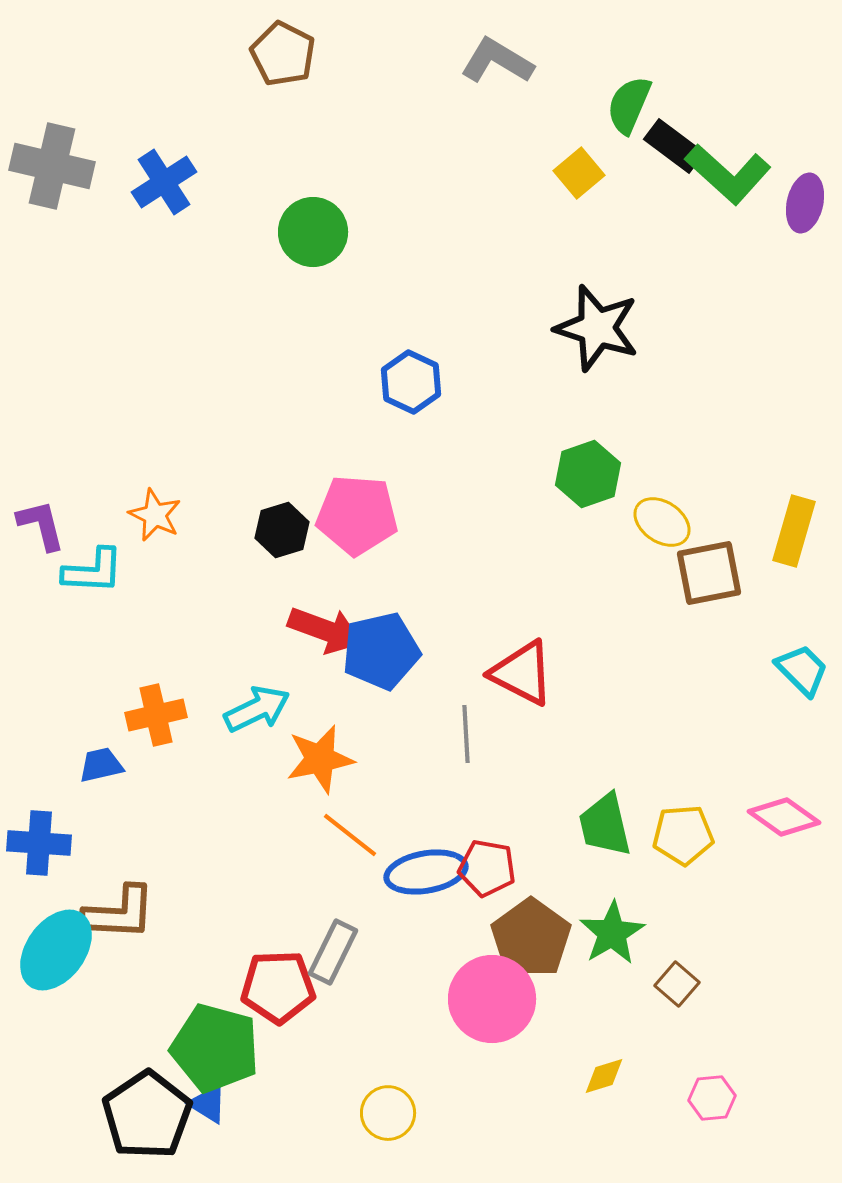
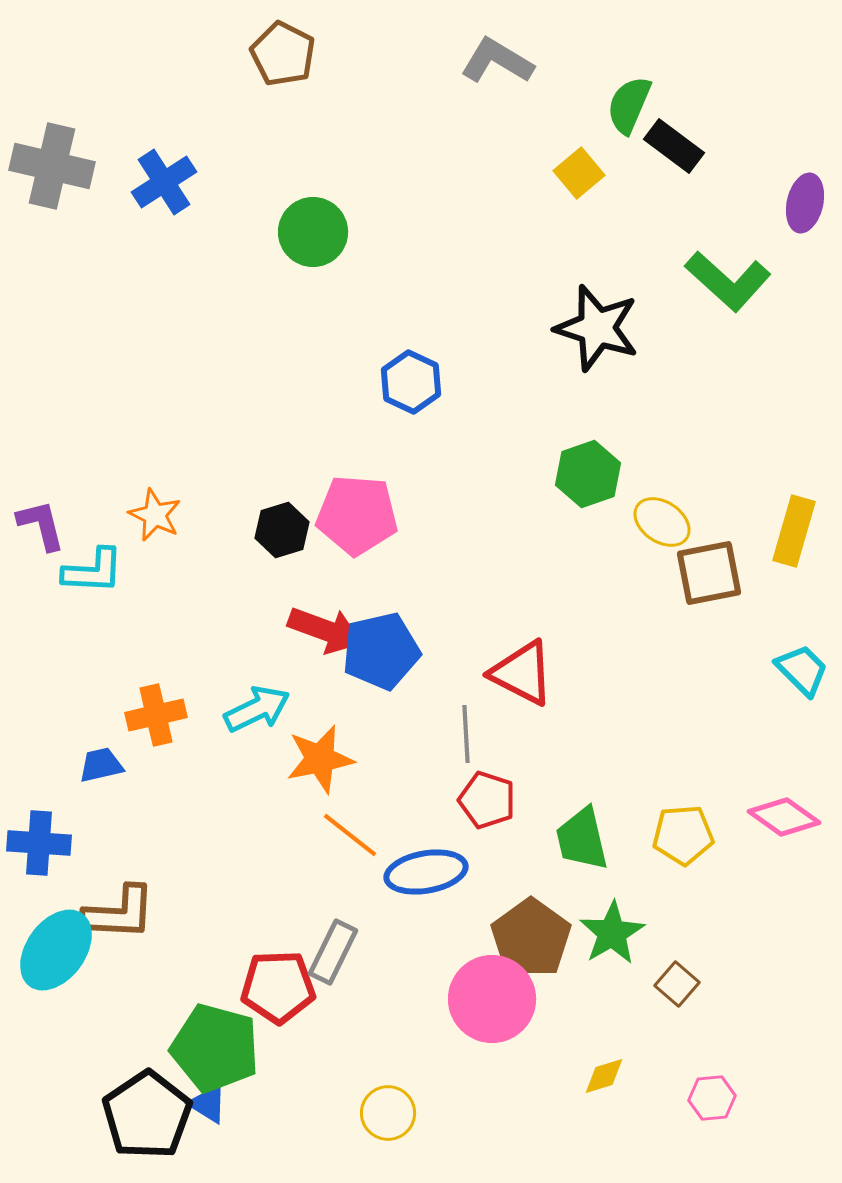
green L-shape at (728, 174): moved 107 px down
green trapezoid at (605, 825): moved 23 px left, 14 px down
red pentagon at (487, 868): moved 68 px up; rotated 8 degrees clockwise
